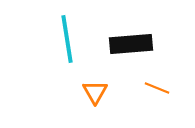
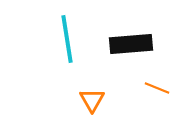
orange triangle: moved 3 px left, 8 px down
